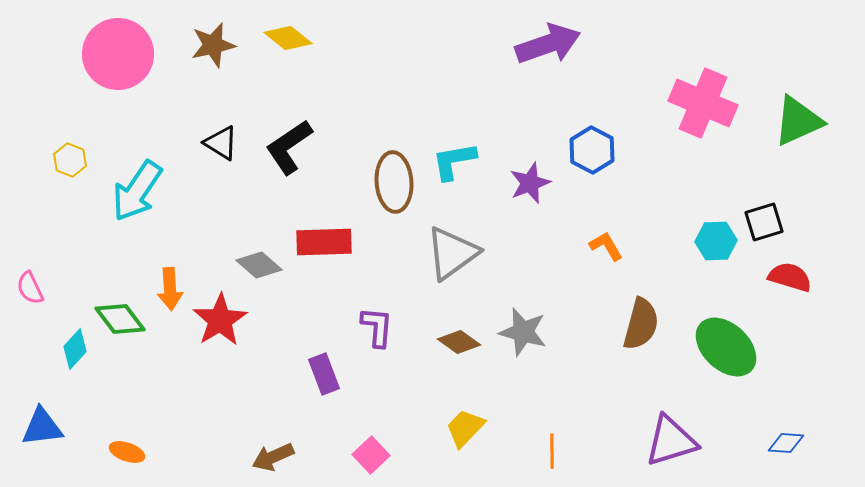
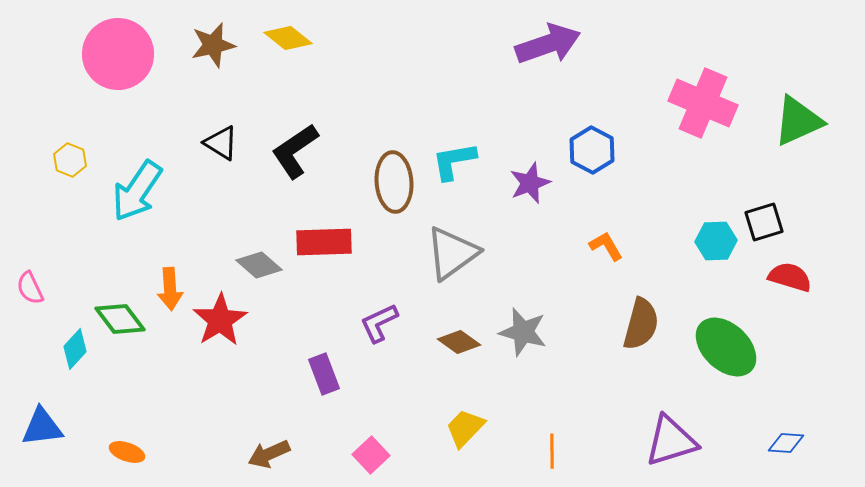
black L-shape: moved 6 px right, 4 px down
purple L-shape: moved 2 px right, 4 px up; rotated 120 degrees counterclockwise
brown arrow: moved 4 px left, 3 px up
